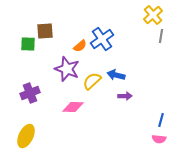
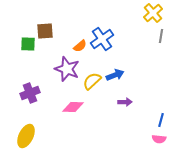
yellow cross: moved 2 px up
blue arrow: moved 1 px left; rotated 144 degrees clockwise
purple arrow: moved 6 px down
